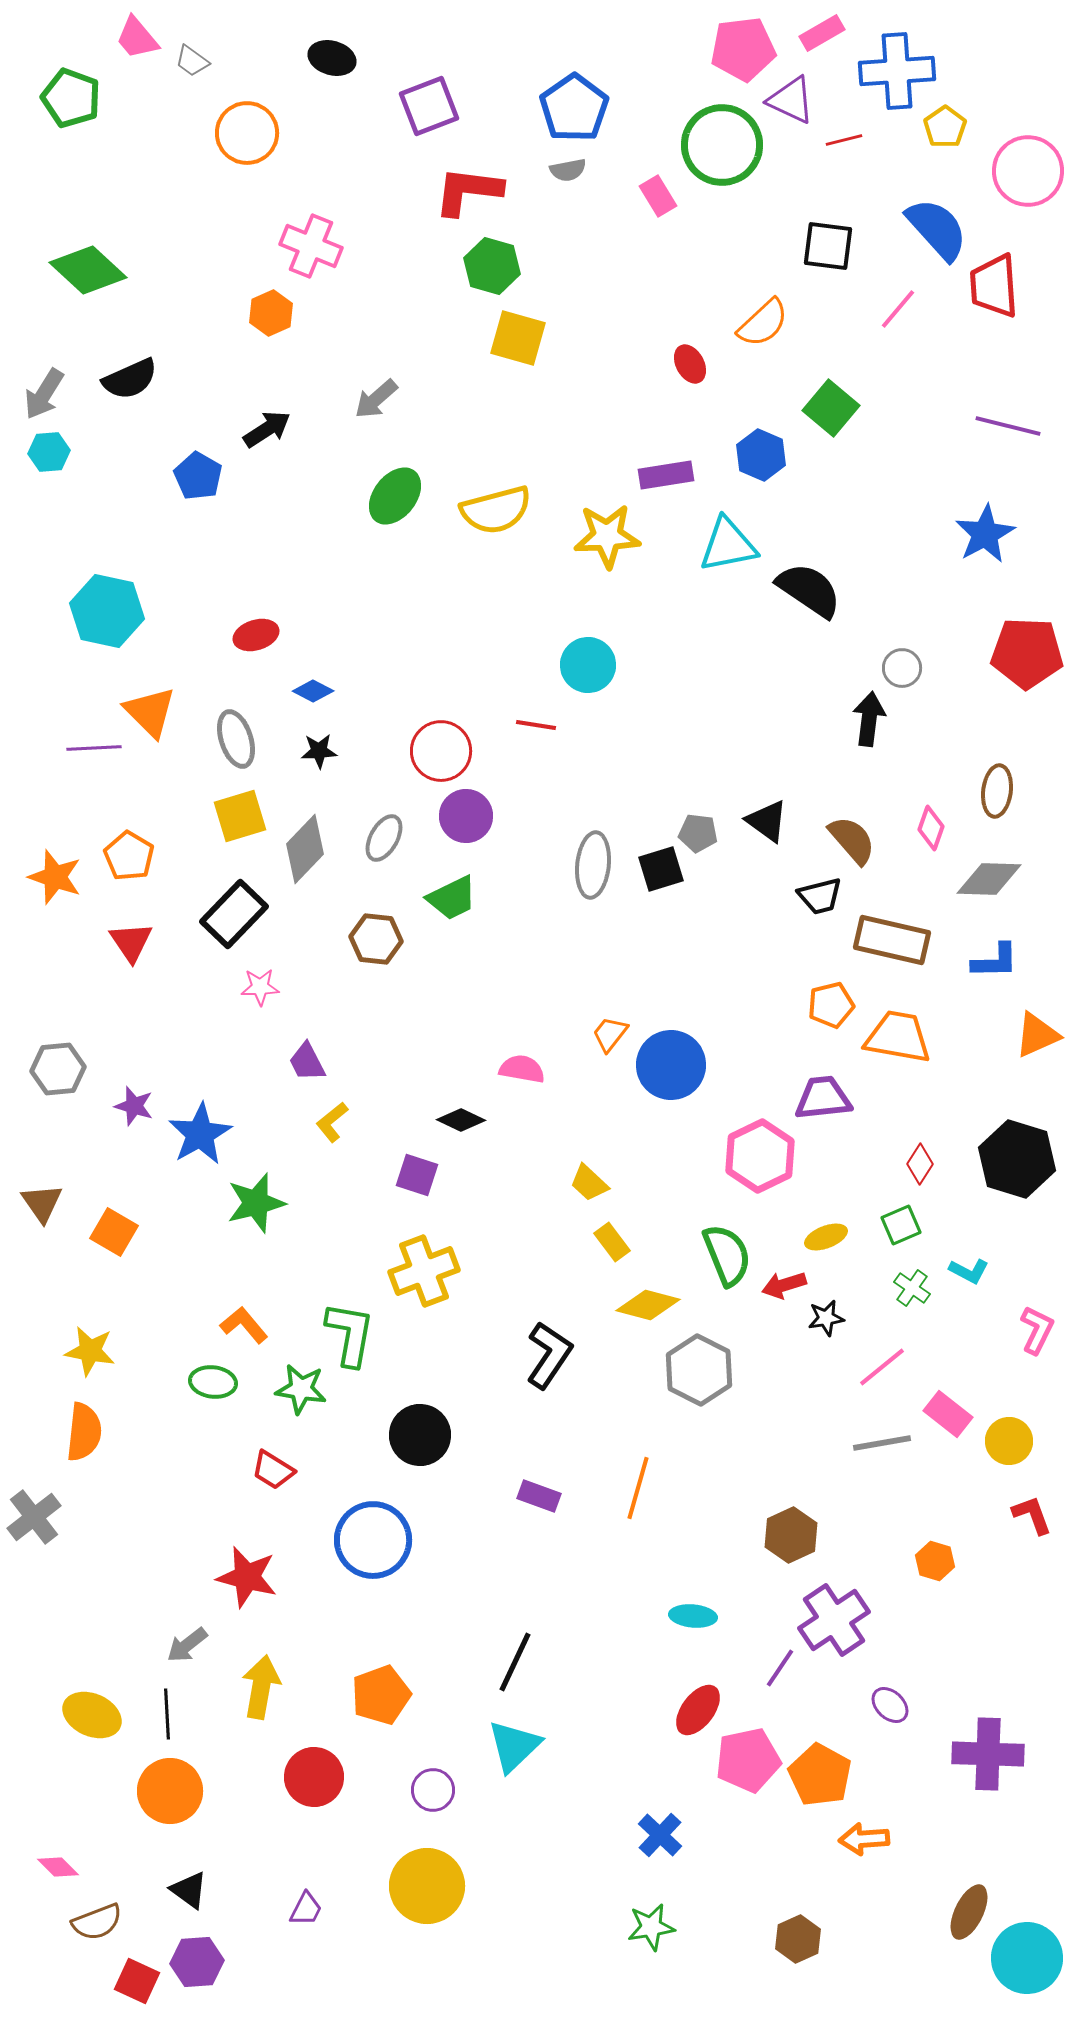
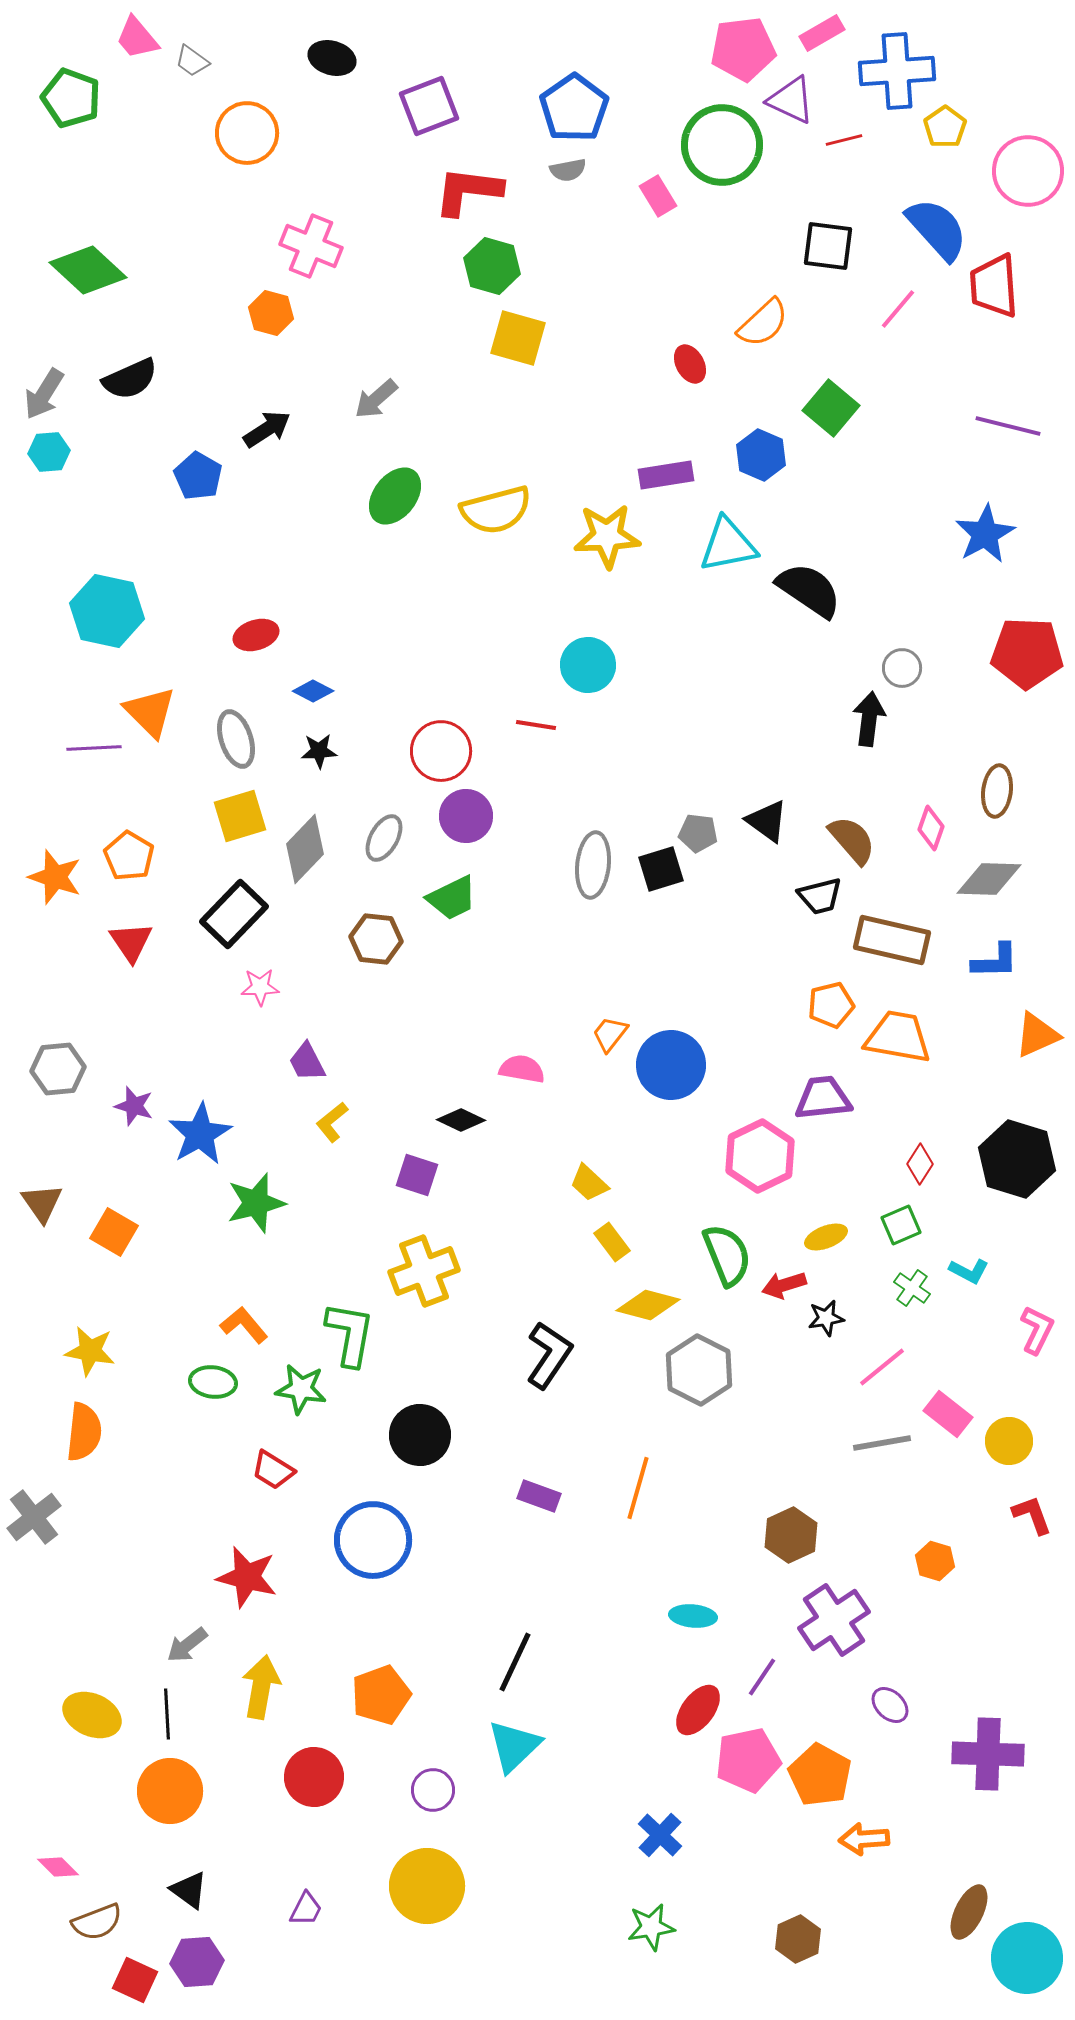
orange hexagon at (271, 313): rotated 21 degrees counterclockwise
purple line at (780, 1668): moved 18 px left, 9 px down
red square at (137, 1981): moved 2 px left, 1 px up
